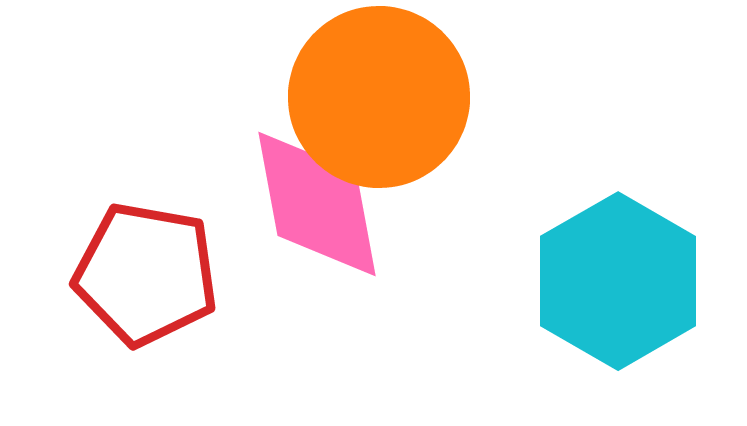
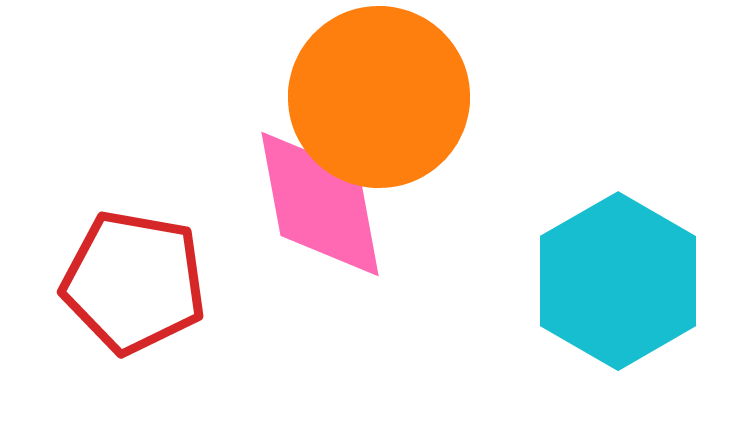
pink diamond: moved 3 px right
red pentagon: moved 12 px left, 8 px down
